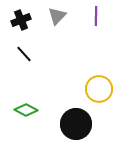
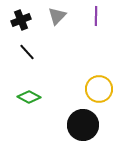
black line: moved 3 px right, 2 px up
green diamond: moved 3 px right, 13 px up
black circle: moved 7 px right, 1 px down
